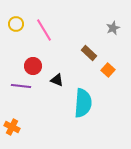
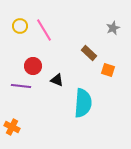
yellow circle: moved 4 px right, 2 px down
orange square: rotated 24 degrees counterclockwise
